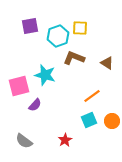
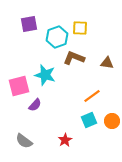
purple square: moved 1 px left, 2 px up
cyan hexagon: moved 1 px left, 1 px down
brown triangle: rotated 24 degrees counterclockwise
